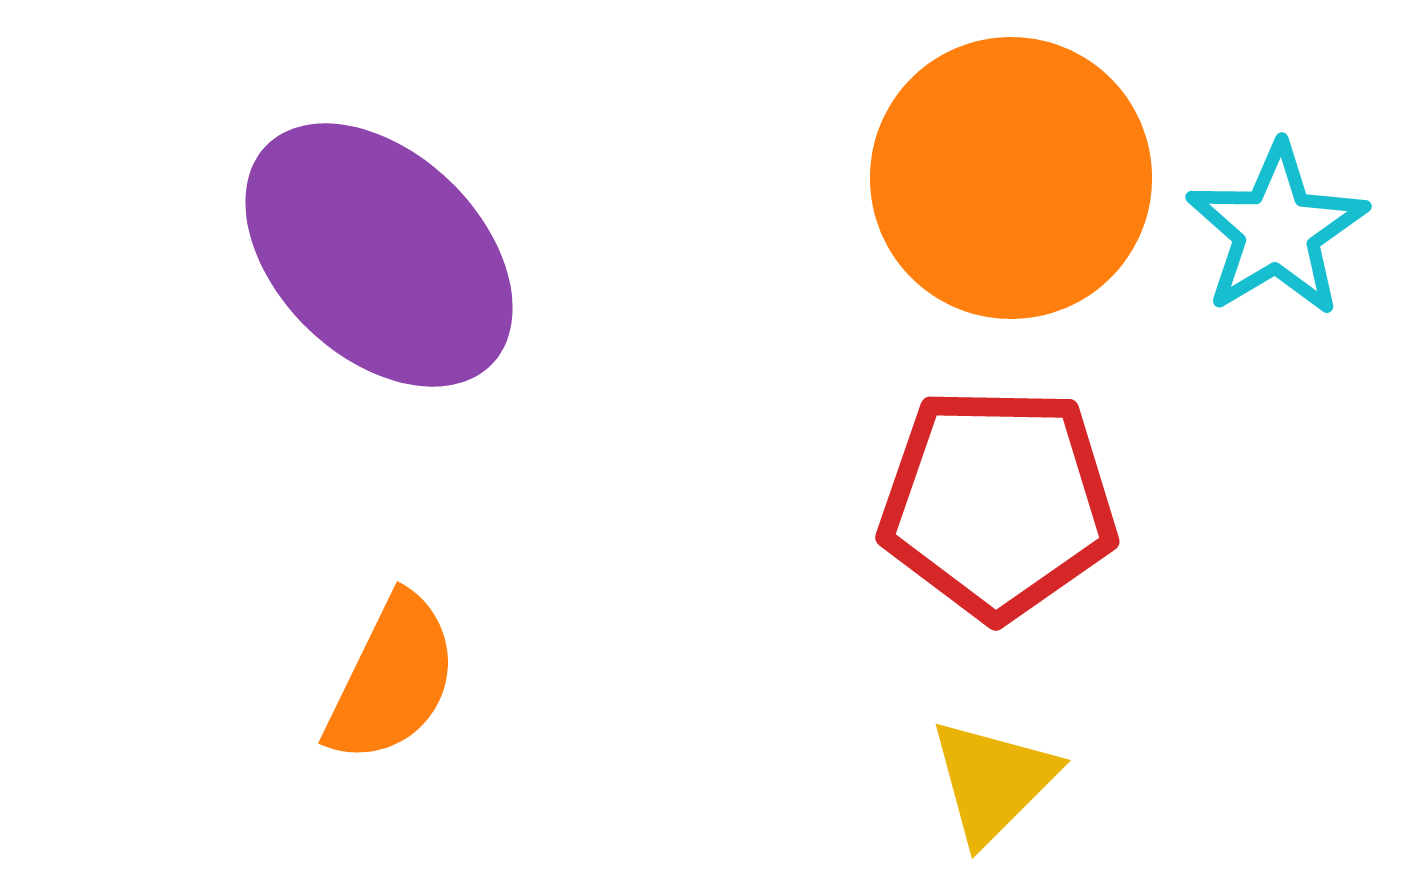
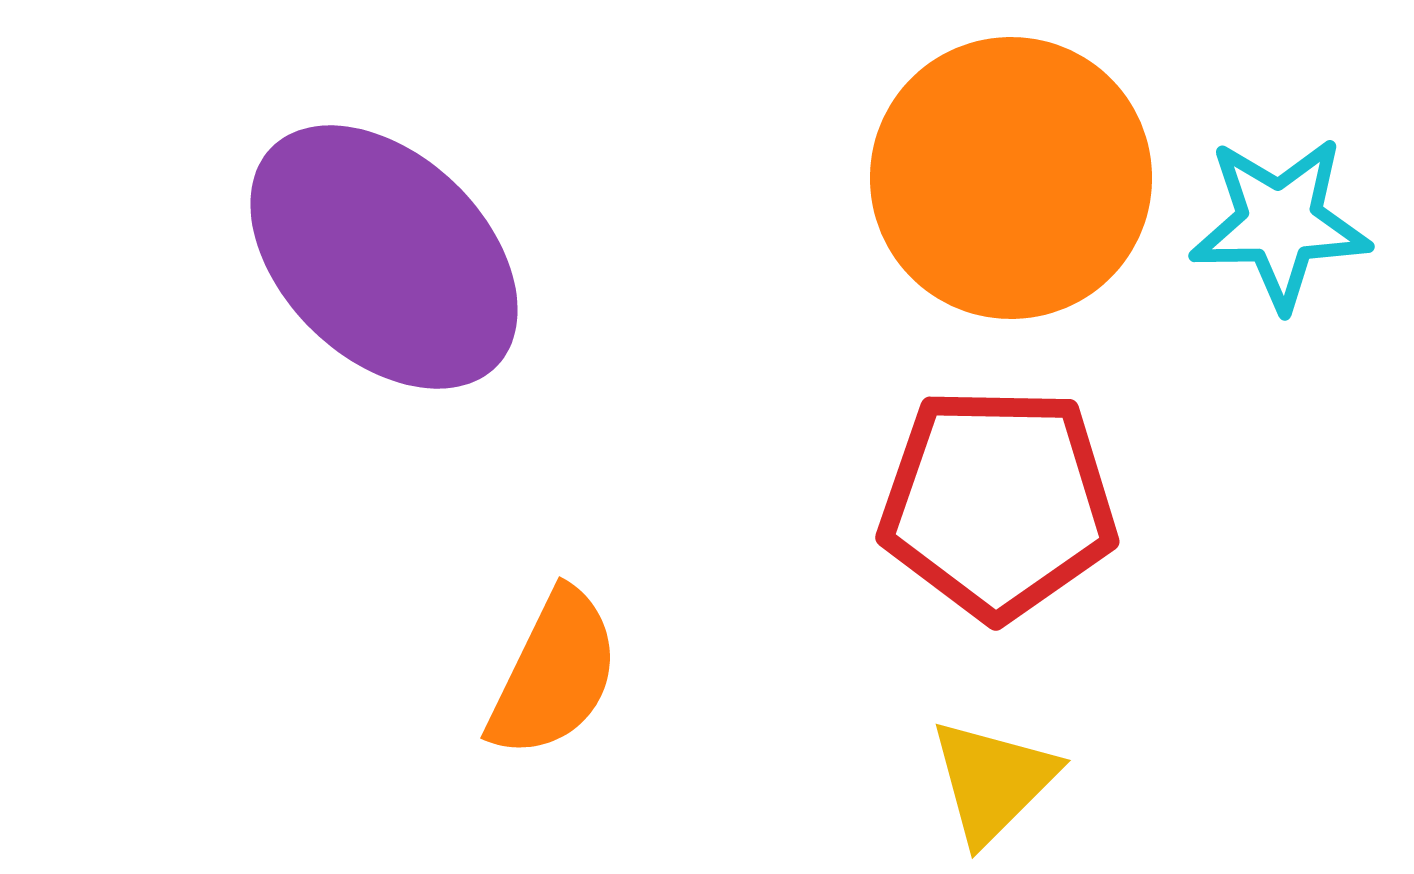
cyan star: moved 3 px right, 7 px up; rotated 30 degrees clockwise
purple ellipse: moved 5 px right, 2 px down
orange semicircle: moved 162 px right, 5 px up
